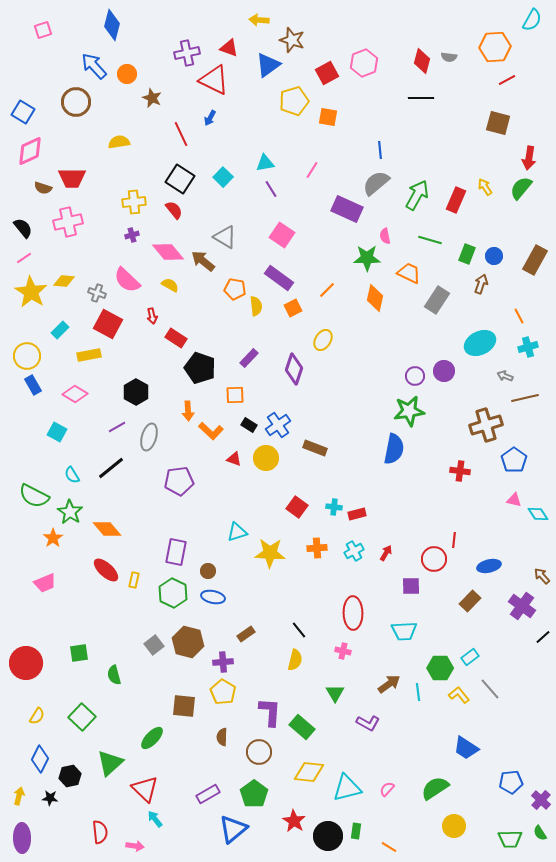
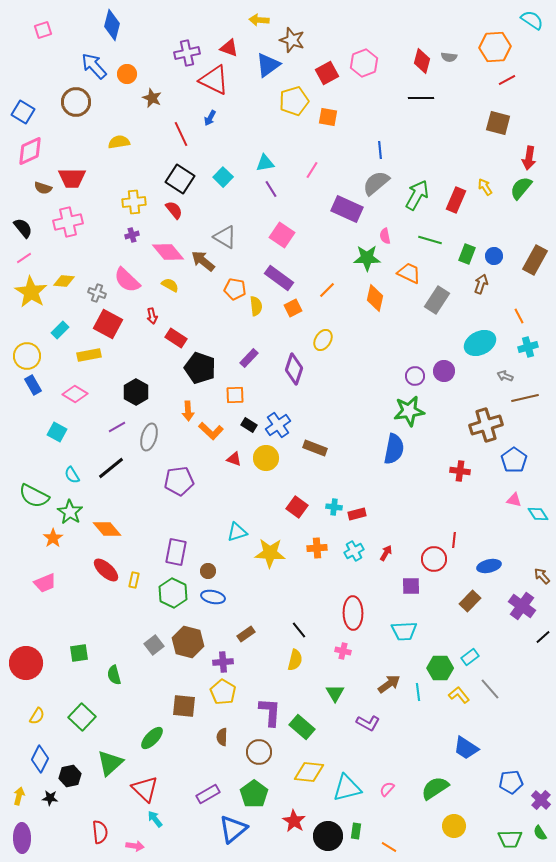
cyan semicircle at (532, 20): rotated 85 degrees counterclockwise
